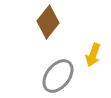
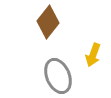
gray ellipse: rotated 60 degrees counterclockwise
